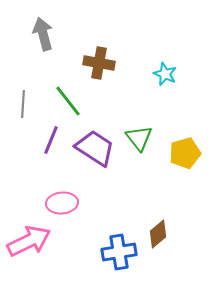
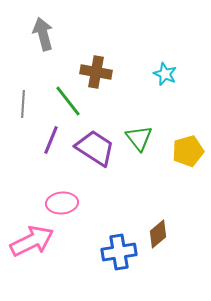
brown cross: moved 3 px left, 9 px down
yellow pentagon: moved 3 px right, 2 px up
pink arrow: moved 3 px right
